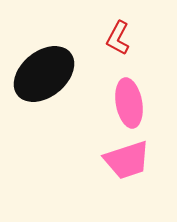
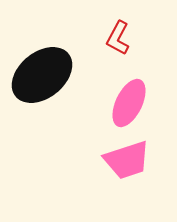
black ellipse: moved 2 px left, 1 px down
pink ellipse: rotated 36 degrees clockwise
